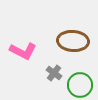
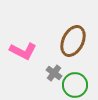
brown ellipse: rotated 68 degrees counterclockwise
green circle: moved 5 px left
